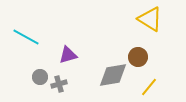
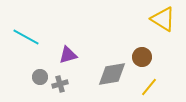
yellow triangle: moved 13 px right
brown circle: moved 4 px right
gray diamond: moved 1 px left, 1 px up
gray cross: moved 1 px right
